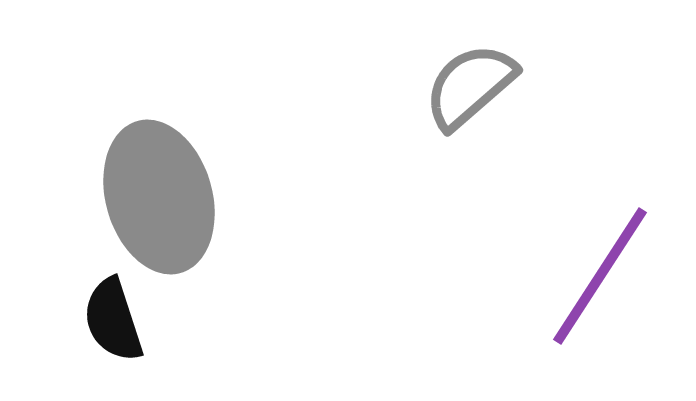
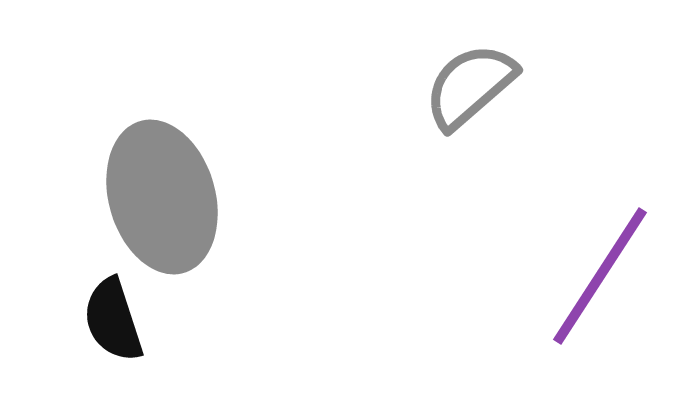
gray ellipse: moved 3 px right
